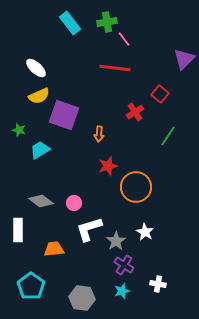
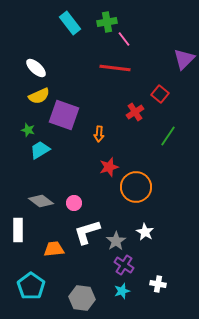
green star: moved 9 px right
red star: moved 1 px right, 1 px down
white L-shape: moved 2 px left, 3 px down
